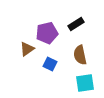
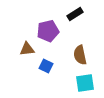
black rectangle: moved 1 px left, 10 px up
purple pentagon: moved 1 px right, 2 px up
brown triangle: rotated 28 degrees clockwise
blue square: moved 4 px left, 2 px down
